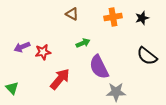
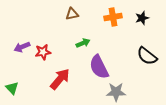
brown triangle: rotated 40 degrees counterclockwise
